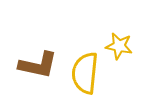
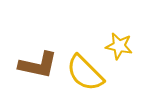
yellow semicircle: rotated 51 degrees counterclockwise
